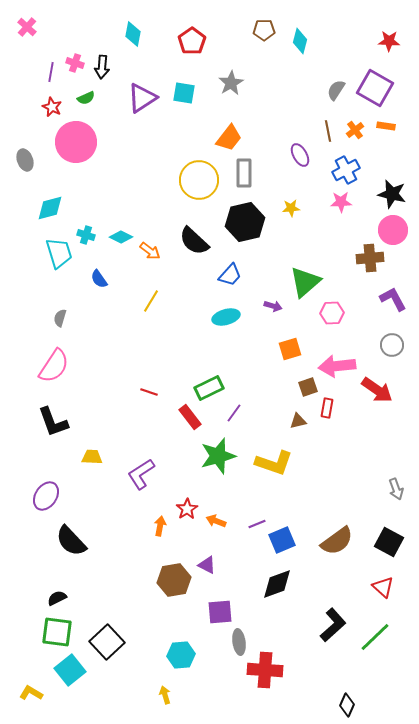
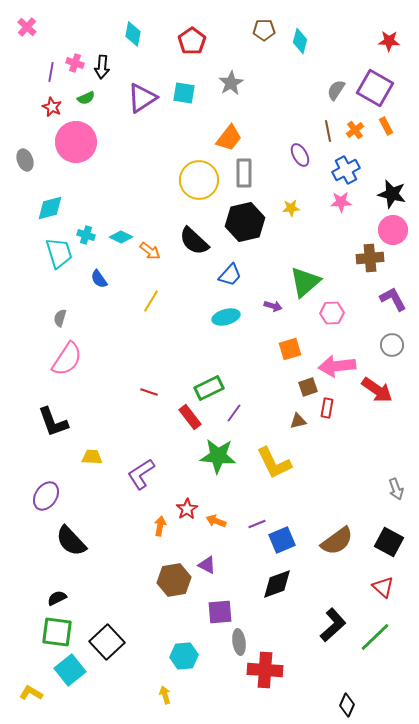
orange rectangle at (386, 126): rotated 54 degrees clockwise
pink semicircle at (54, 366): moved 13 px right, 7 px up
green star at (218, 456): rotated 21 degrees clockwise
yellow L-shape at (274, 463): rotated 45 degrees clockwise
cyan hexagon at (181, 655): moved 3 px right, 1 px down
